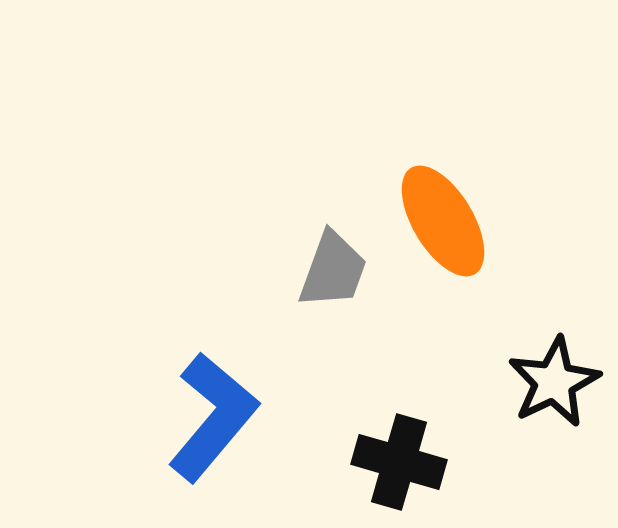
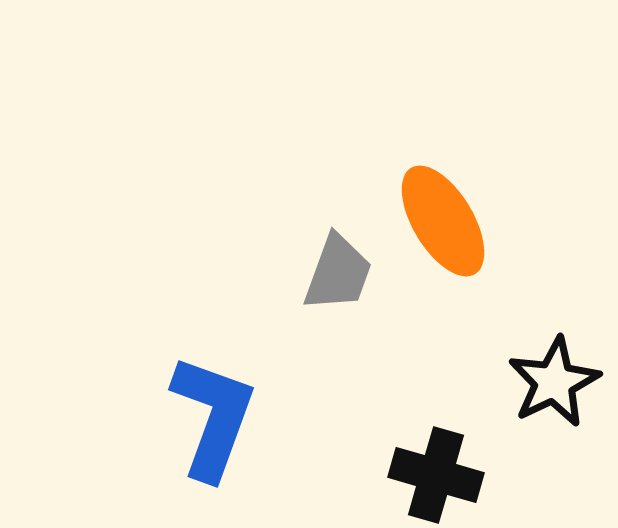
gray trapezoid: moved 5 px right, 3 px down
blue L-shape: rotated 20 degrees counterclockwise
black cross: moved 37 px right, 13 px down
